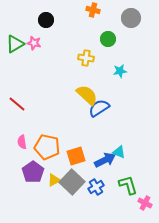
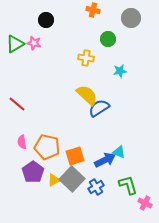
orange square: moved 1 px left
gray square: moved 3 px up
